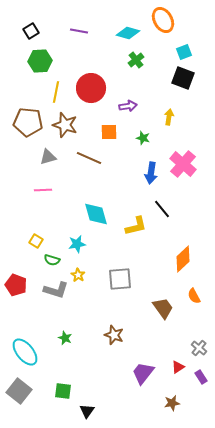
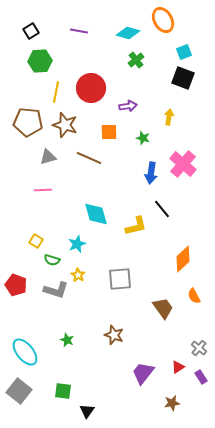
cyan star at (77, 244): rotated 12 degrees counterclockwise
green star at (65, 338): moved 2 px right, 2 px down
